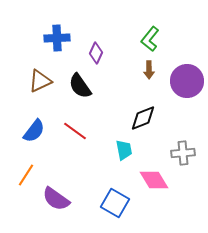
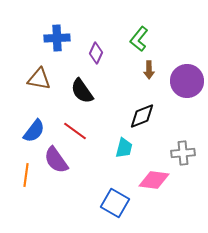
green L-shape: moved 11 px left
brown triangle: moved 1 px left, 2 px up; rotated 35 degrees clockwise
black semicircle: moved 2 px right, 5 px down
black diamond: moved 1 px left, 2 px up
cyan trapezoid: moved 2 px up; rotated 25 degrees clockwise
orange line: rotated 25 degrees counterclockwise
pink diamond: rotated 52 degrees counterclockwise
purple semicircle: moved 39 px up; rotated 20 degrees clockwise
